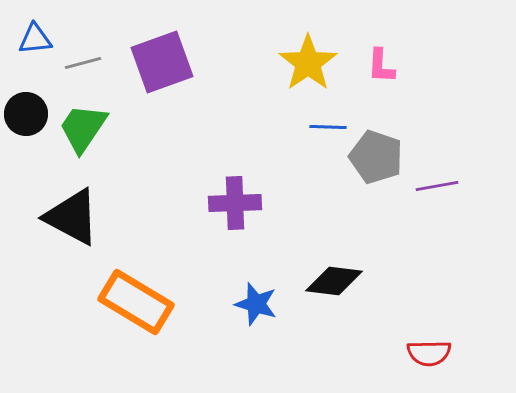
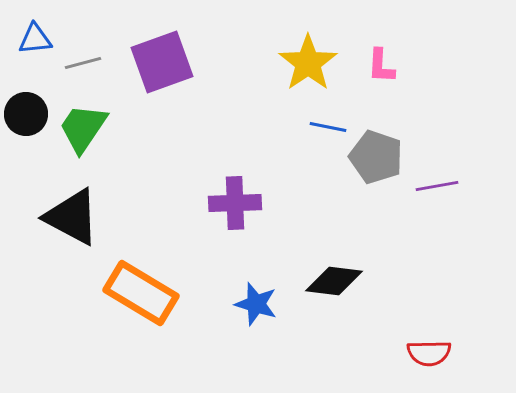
blue line: rotated 9 degrees clockwise
orange rectangle: moved 5 px right, 9 px up
